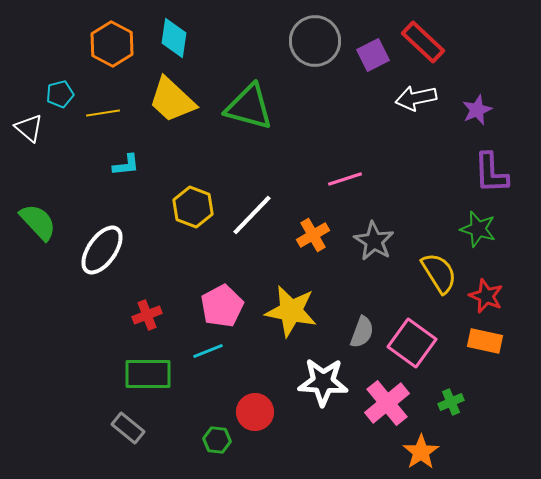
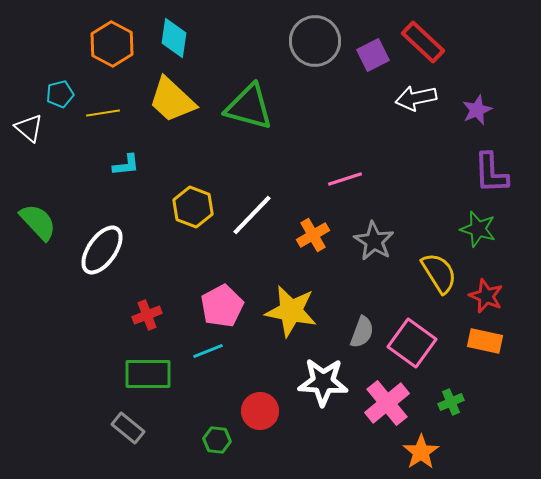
red circle: moved 5 px right, 1 px up
